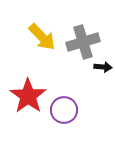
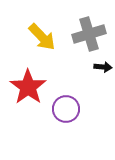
gray cross: moved 6 px right, 8 px up
red star: moved 9 px up
purple circle: moved 2 px right, 1 px up
